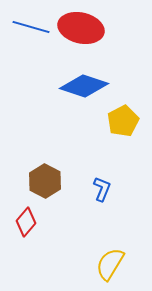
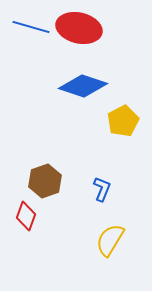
red ellipse: moved 2 px left
blue diamond: moved 1 px left
brown hexagon: rotated 12 degrees clockwise
red diamond: moved 6 px up; rotated 20 degrees counterclockwise
yellow semicircle: moved 24 px up
